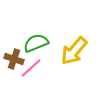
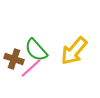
green semicircle: moved 7 px down; rotated 110 degrees counterclockwise
